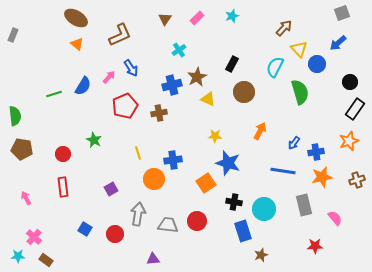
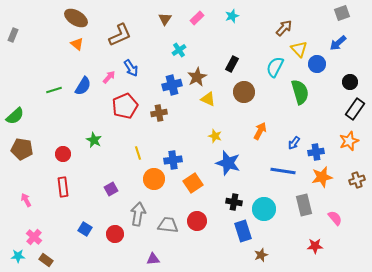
green line at (54, 94): moved 4 px up
green semicircle at (15, 116): rotated 54 degrees clockwise
yellow star at (215, 136): rotated 16 degrees clockwise
orange square at (206, 183): moved 13 px left
pink arrow at (26, 198): moved 2 px down
